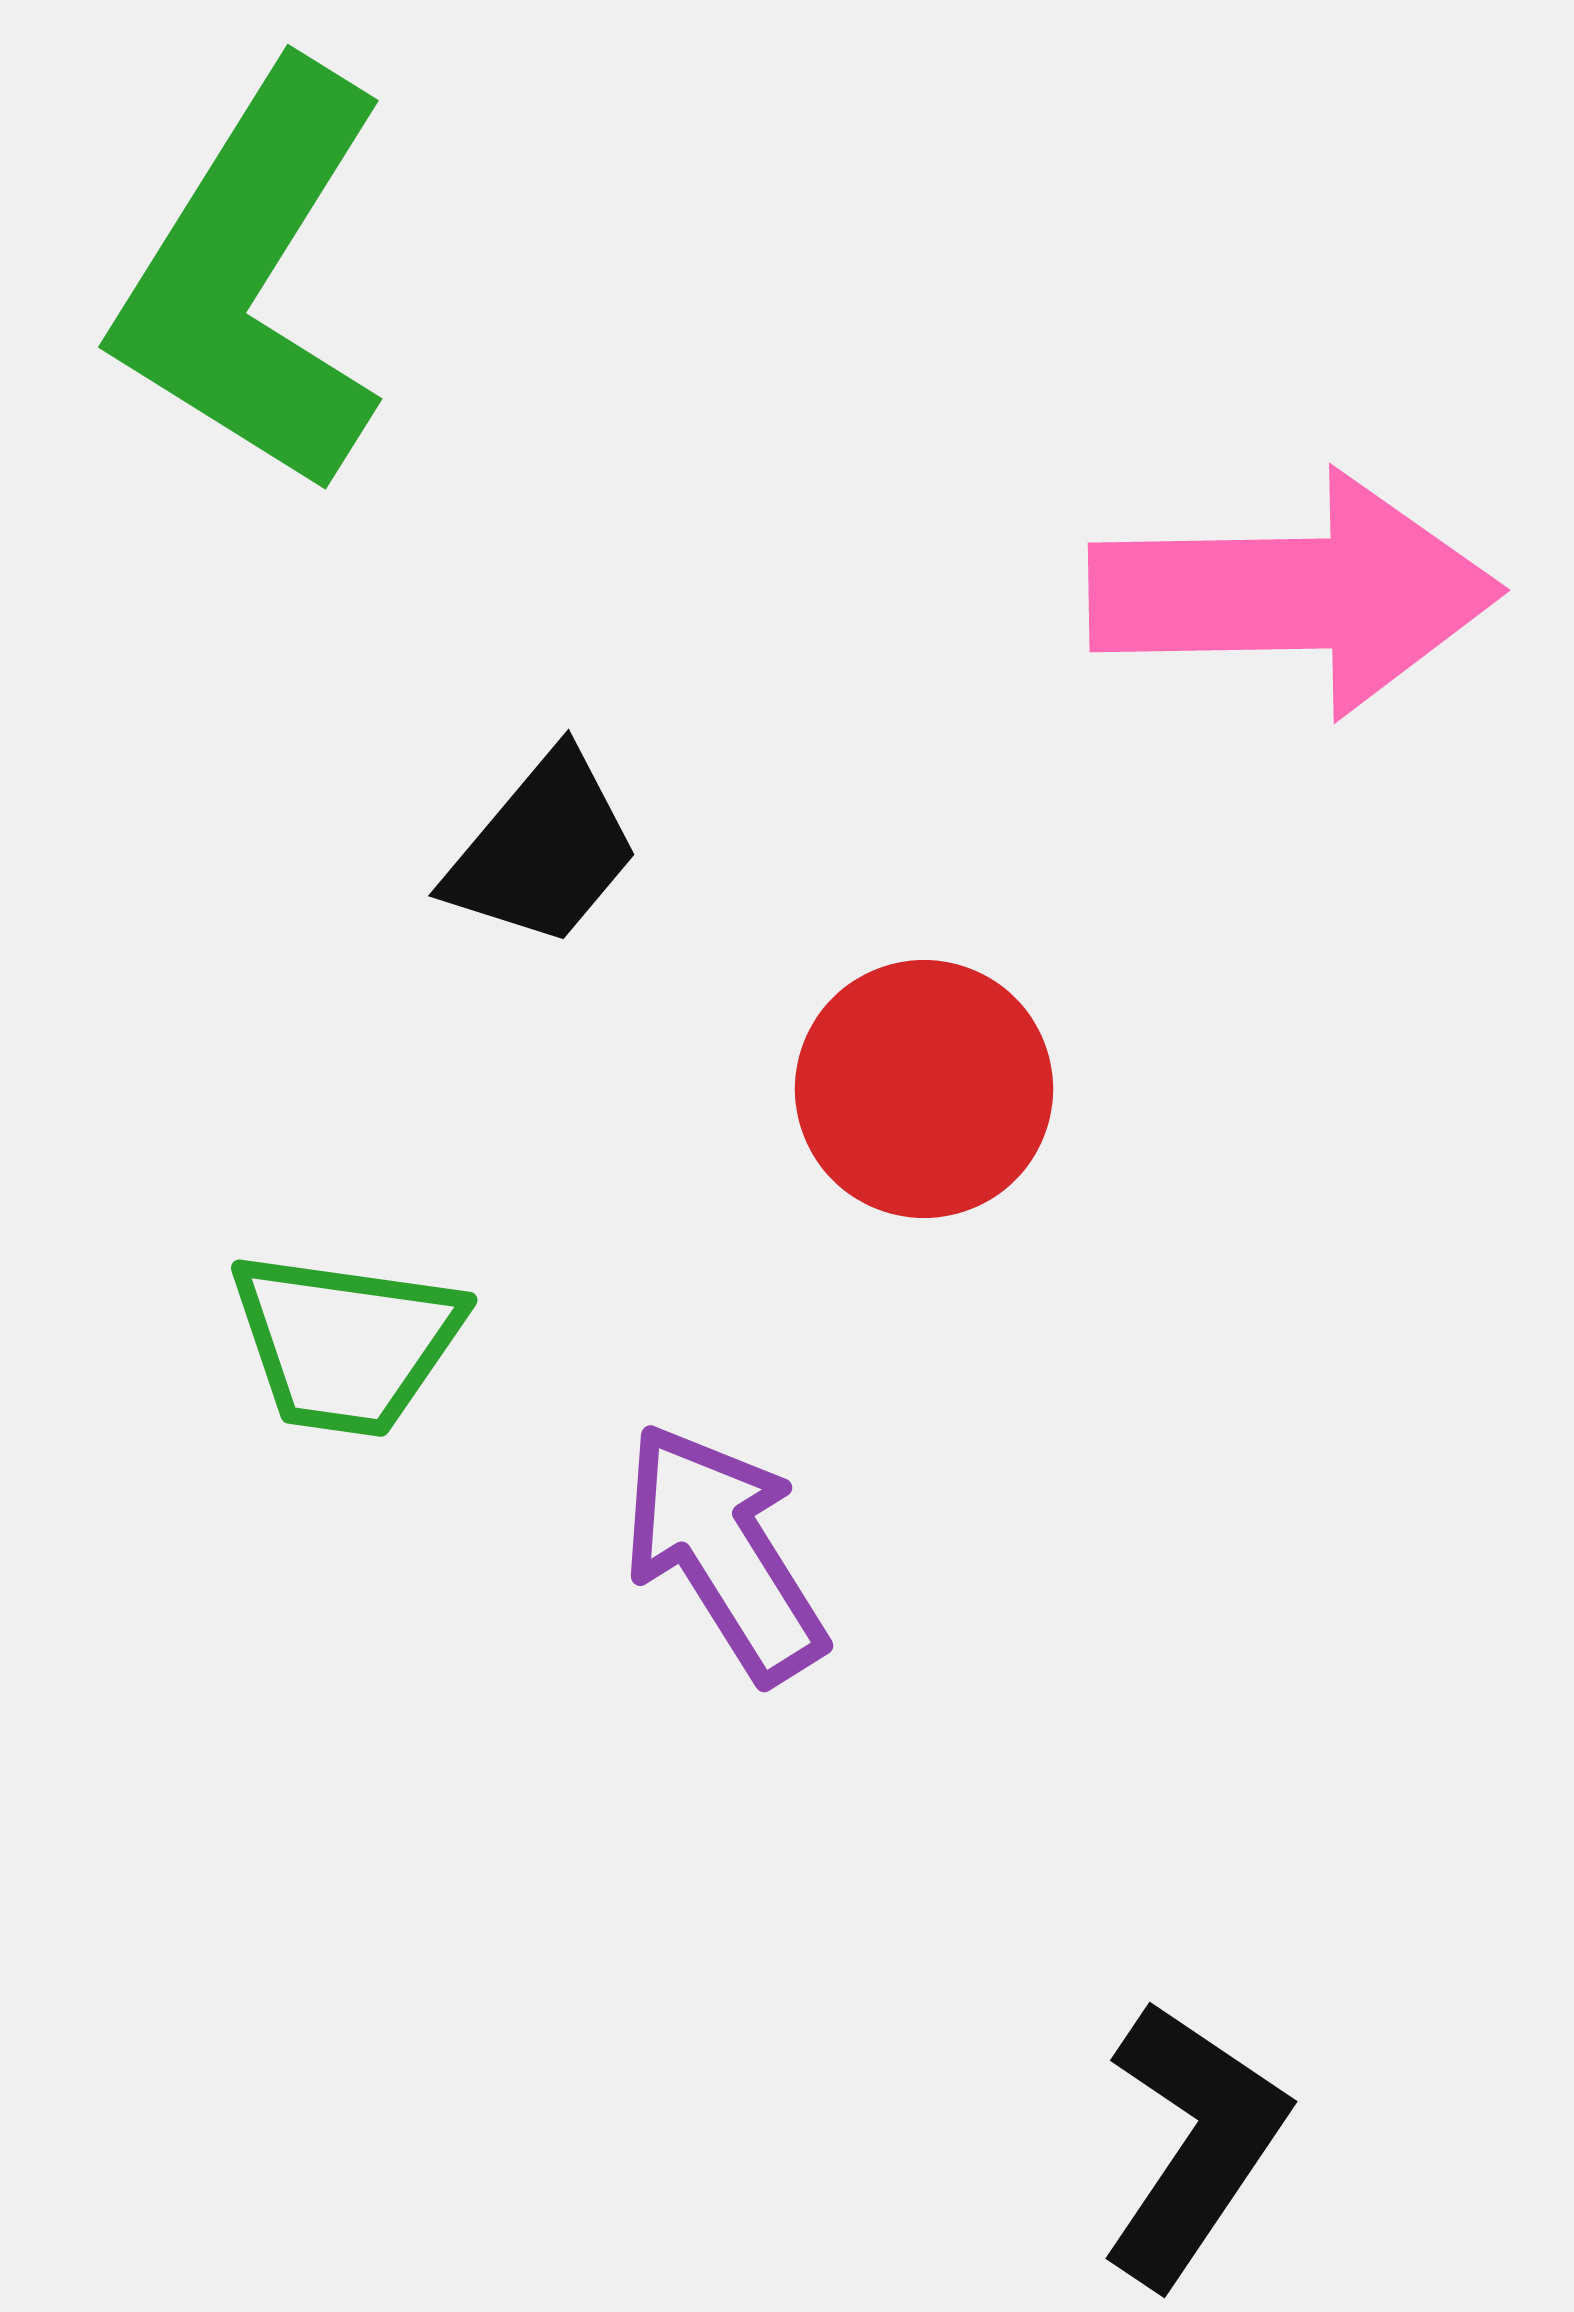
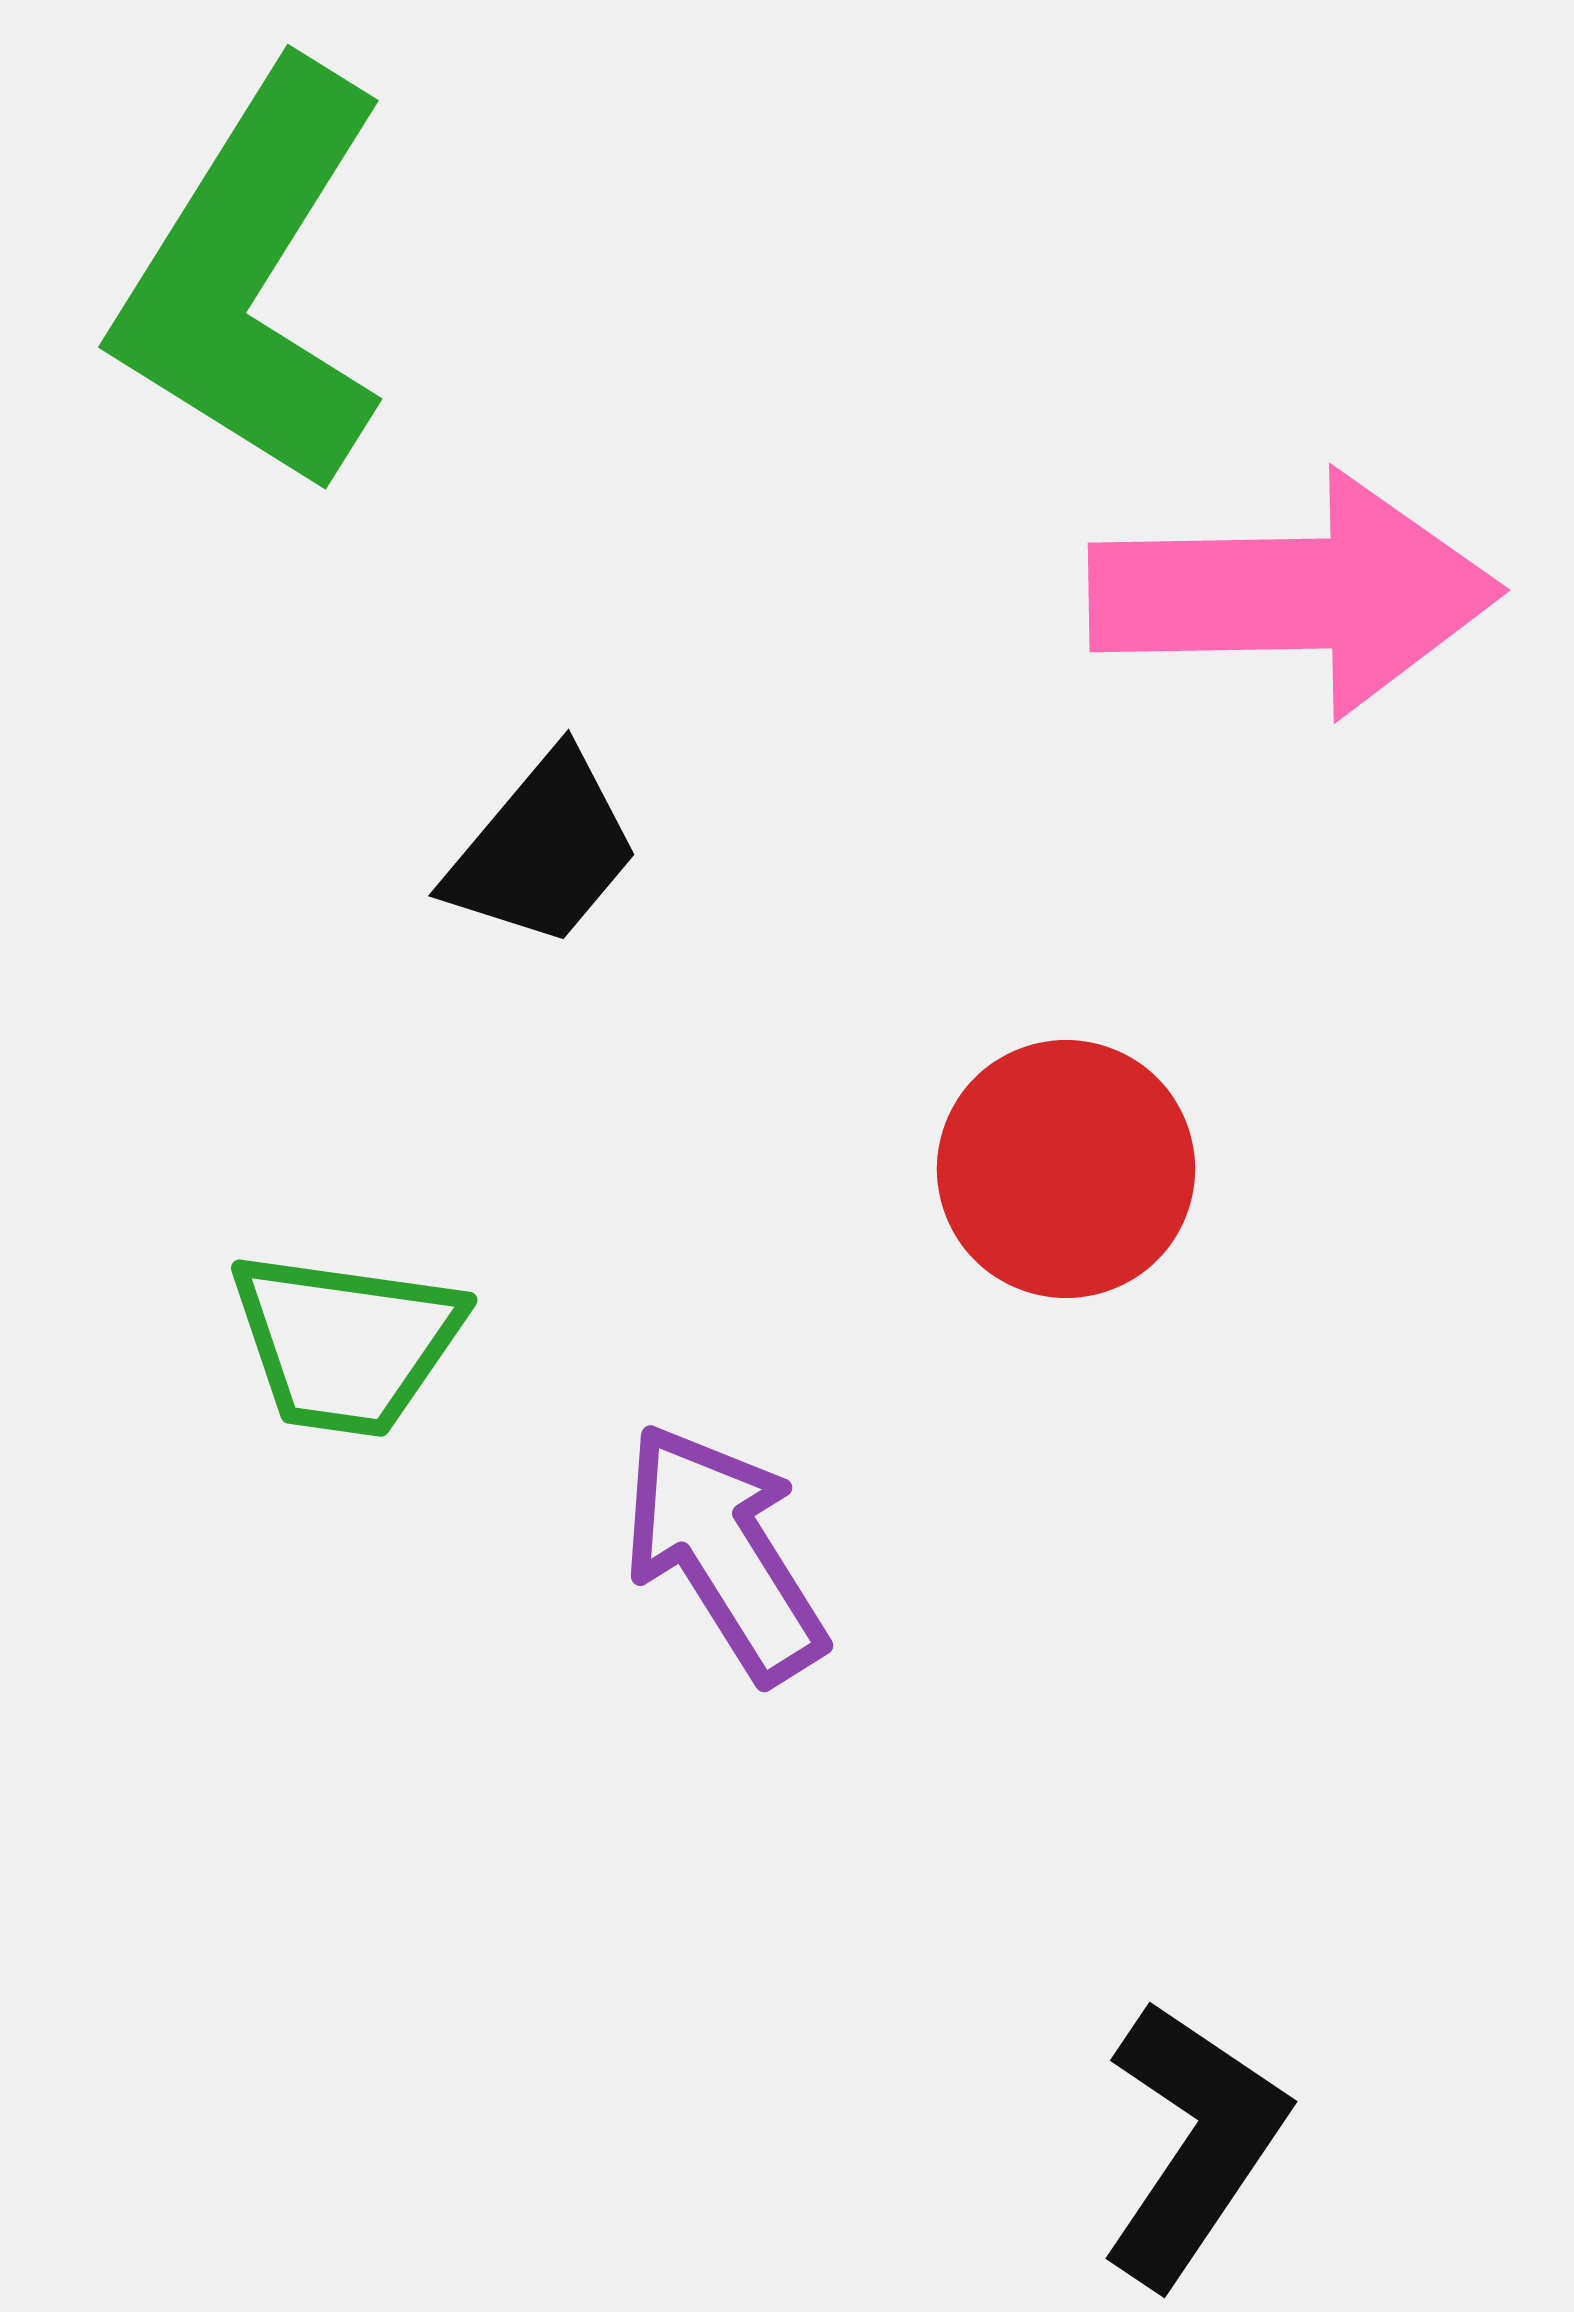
red circle: moved 142 px right, 80 px down
